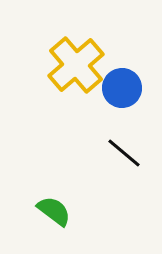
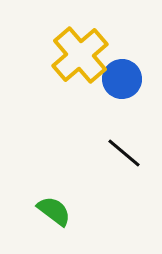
yellow cross: moved 4 px right, 10 px up
blue circle: moved 9 px up
